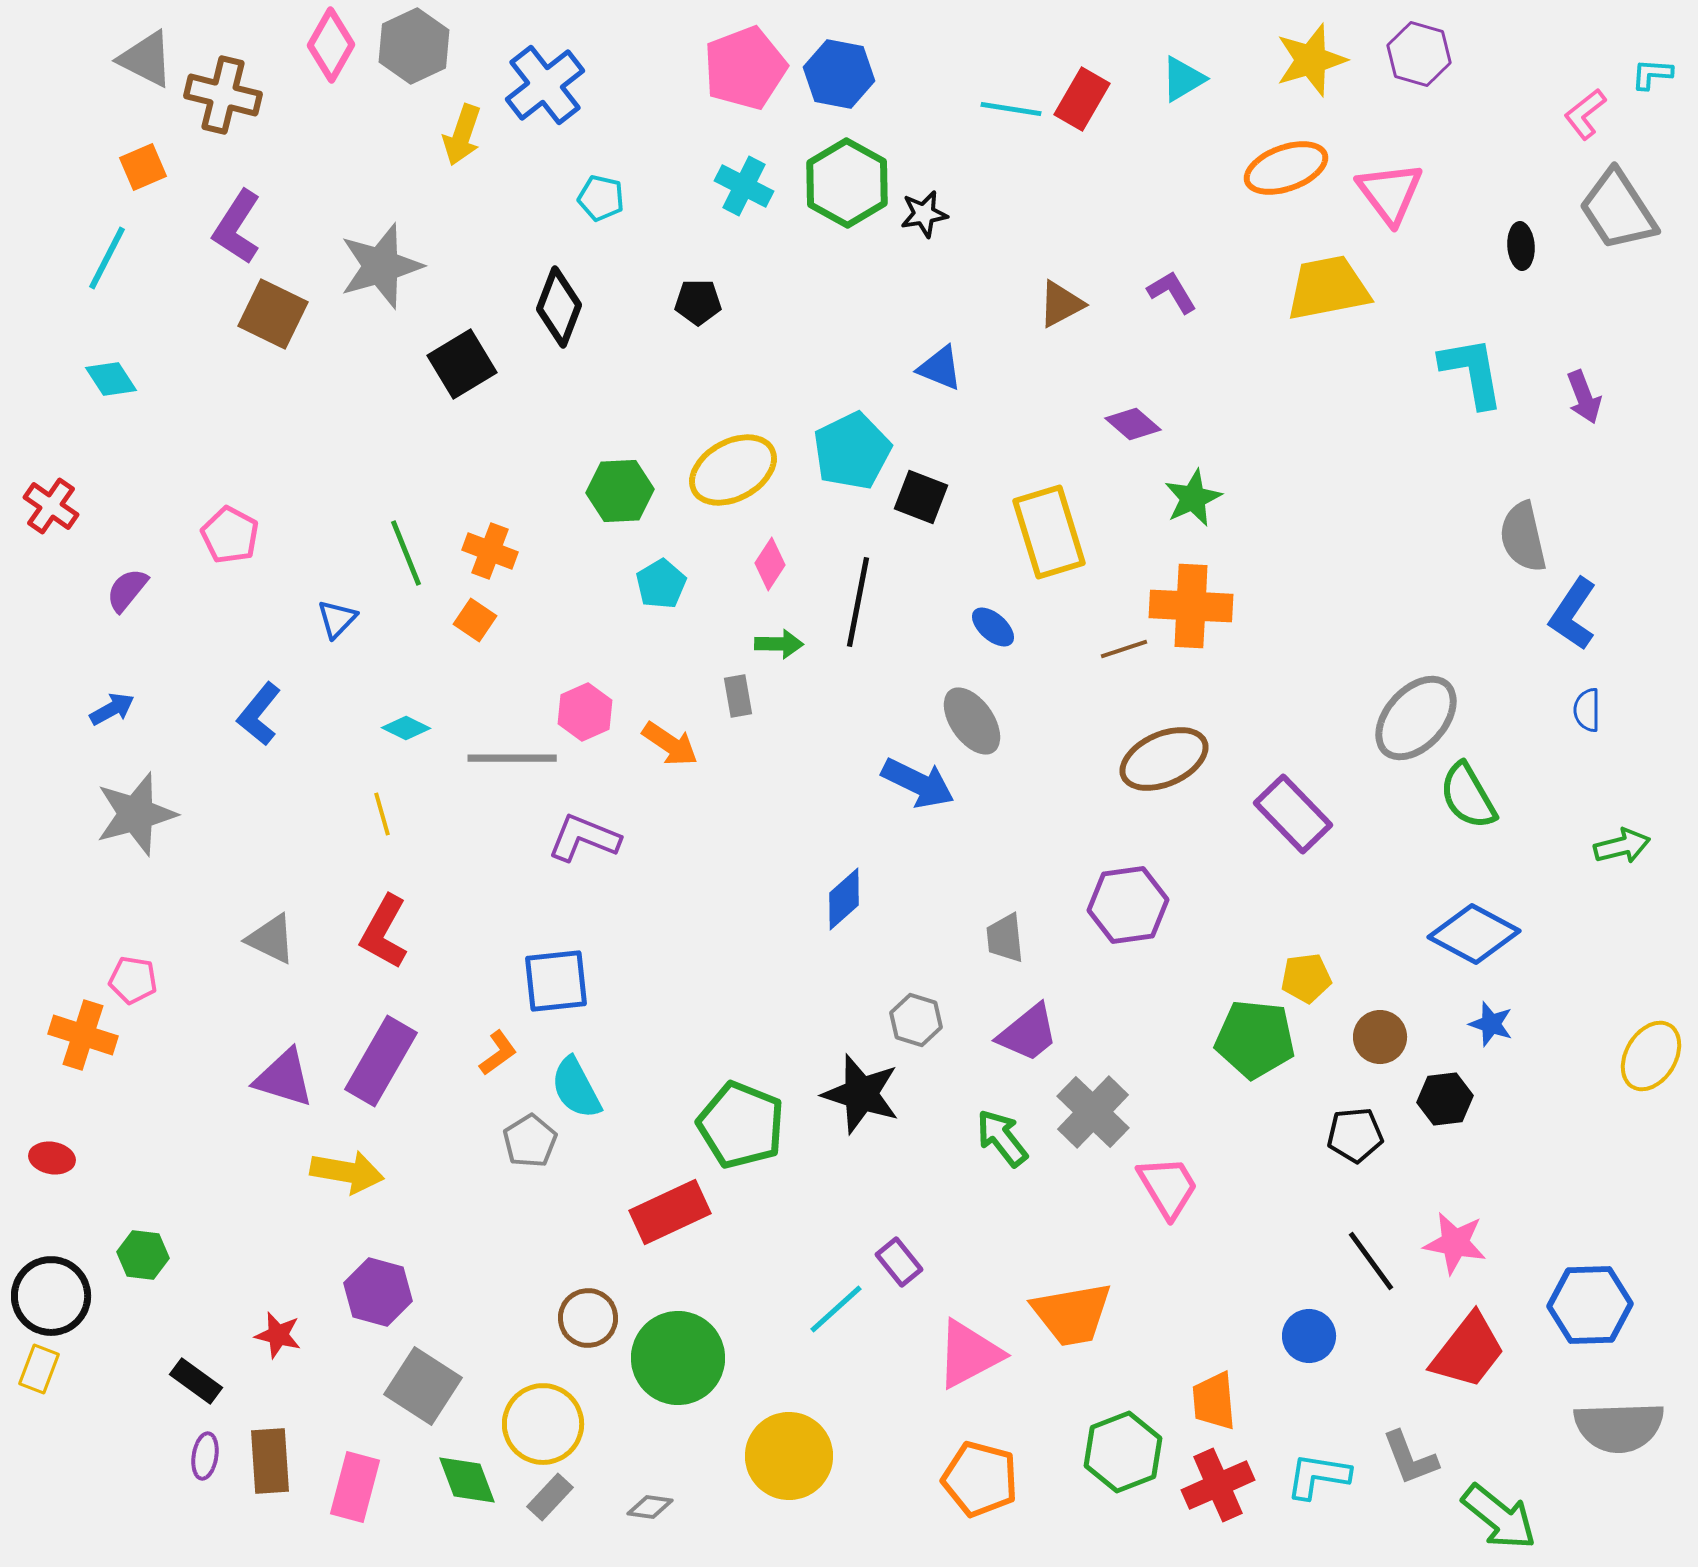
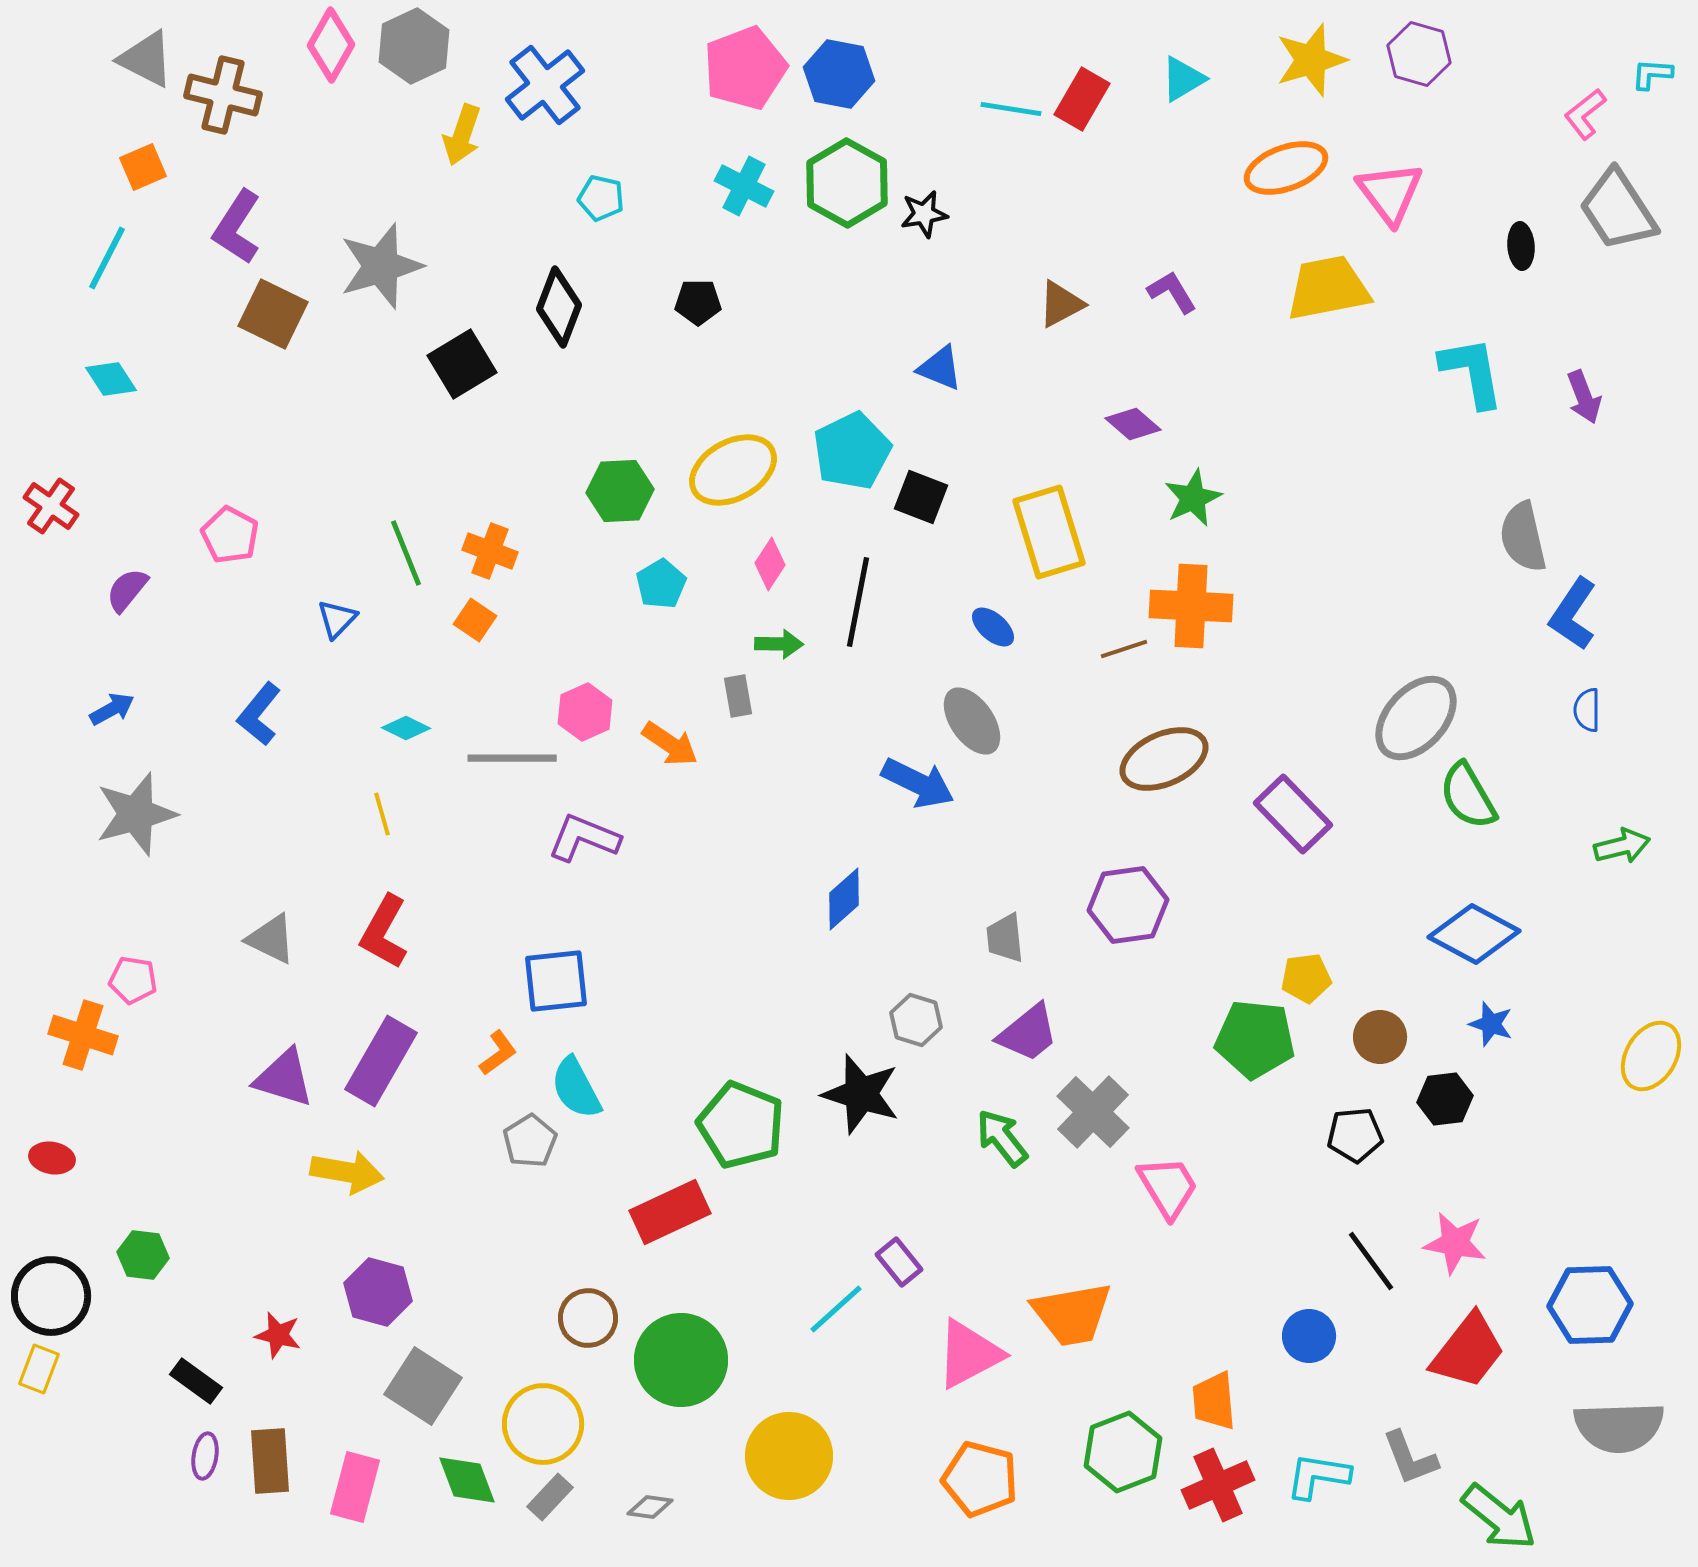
green circle at (678, 1358): moved 3 px right, 2 px down
